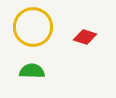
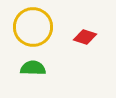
green semicircle: moved 1 px right, 3 px up
